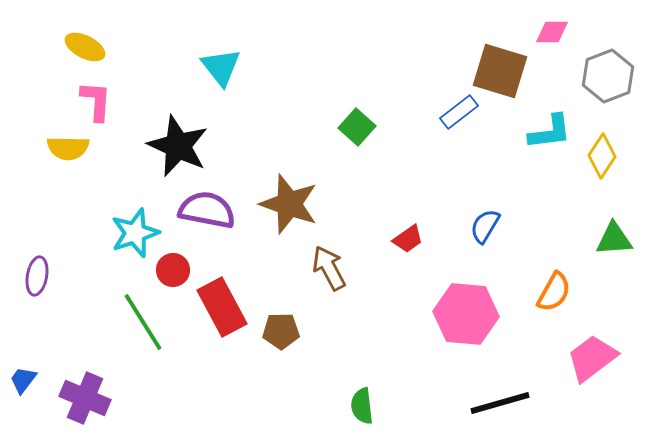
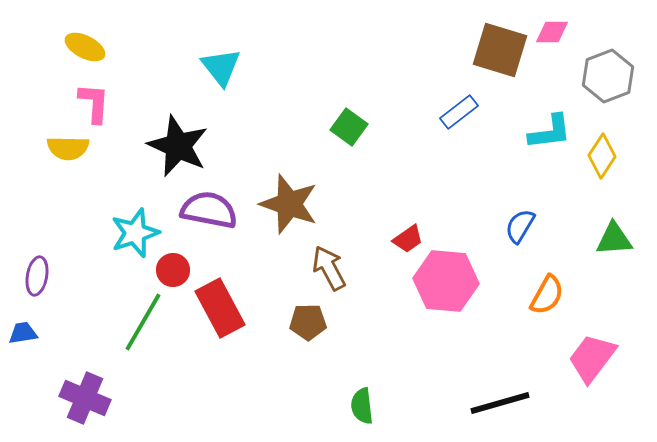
brown square: moved 21 px up
pink L-shape: moved 2 px left, 2 px down
green square: moved 8 px left; rotated 6 degrees counterclockwise
purple semicircle: moved 2 px right
blue semicircle: moved 35 px right
orange semicircle: moved 7 px left, 3 px down
red rectangle: moved 2 px left, 1 px down
pink hexagon: moved 20 px left, 33 px up
green line: rotated 62 degrees clockwise
brown pentagon: moved 27 px right, 9 px up
pink trapezoid: rotated 16 degrees counterclockwise
blue trapezoid: moved 47 px up; rotated 44 degrees clockwise
